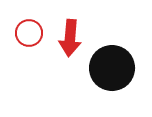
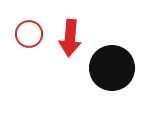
red circle: moved 1 px down
